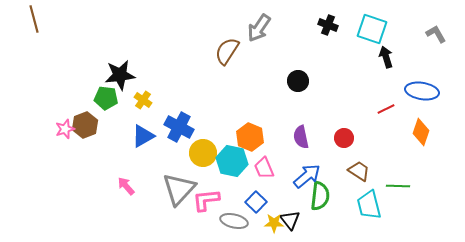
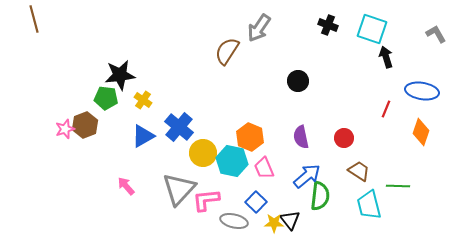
red line: rotated 42 degrees counterclockwise
blue cross: rotated 12 degrees clockwise
